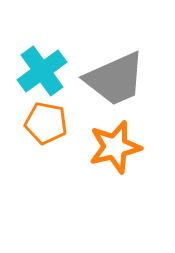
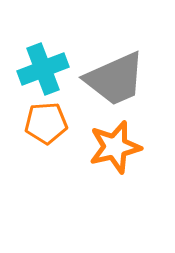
cyan cross: moved 1 px right, 2 px up; rotated 15 degrees clockwise
orange pentagon: rotated 15 degrees counterclockwise
